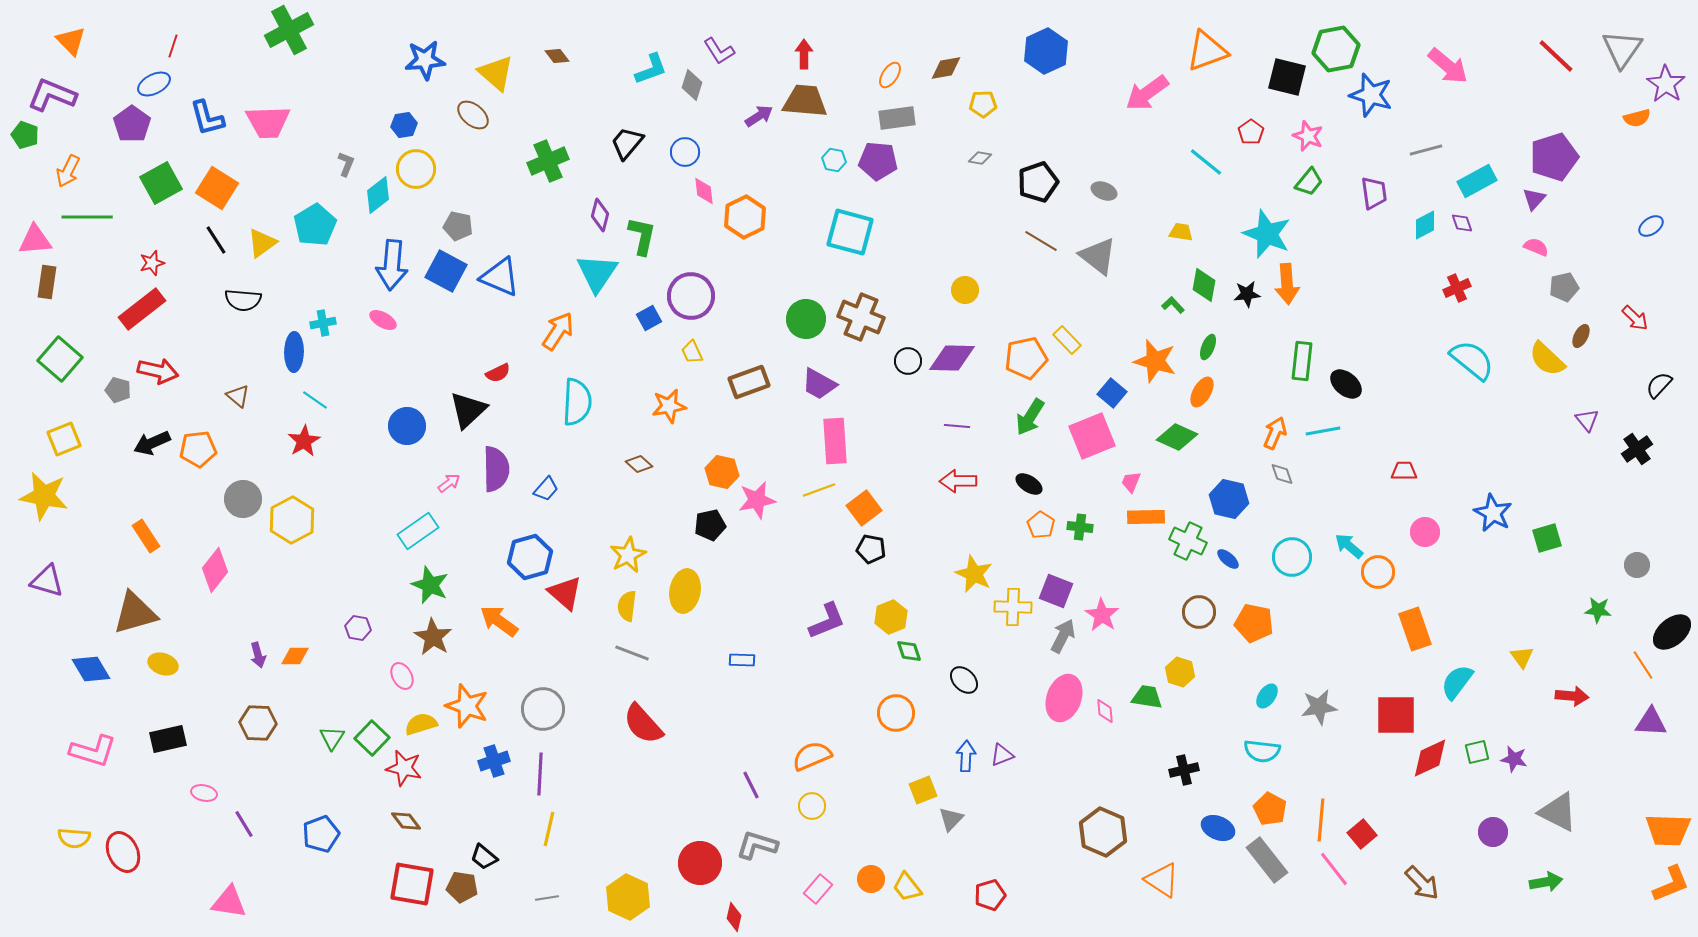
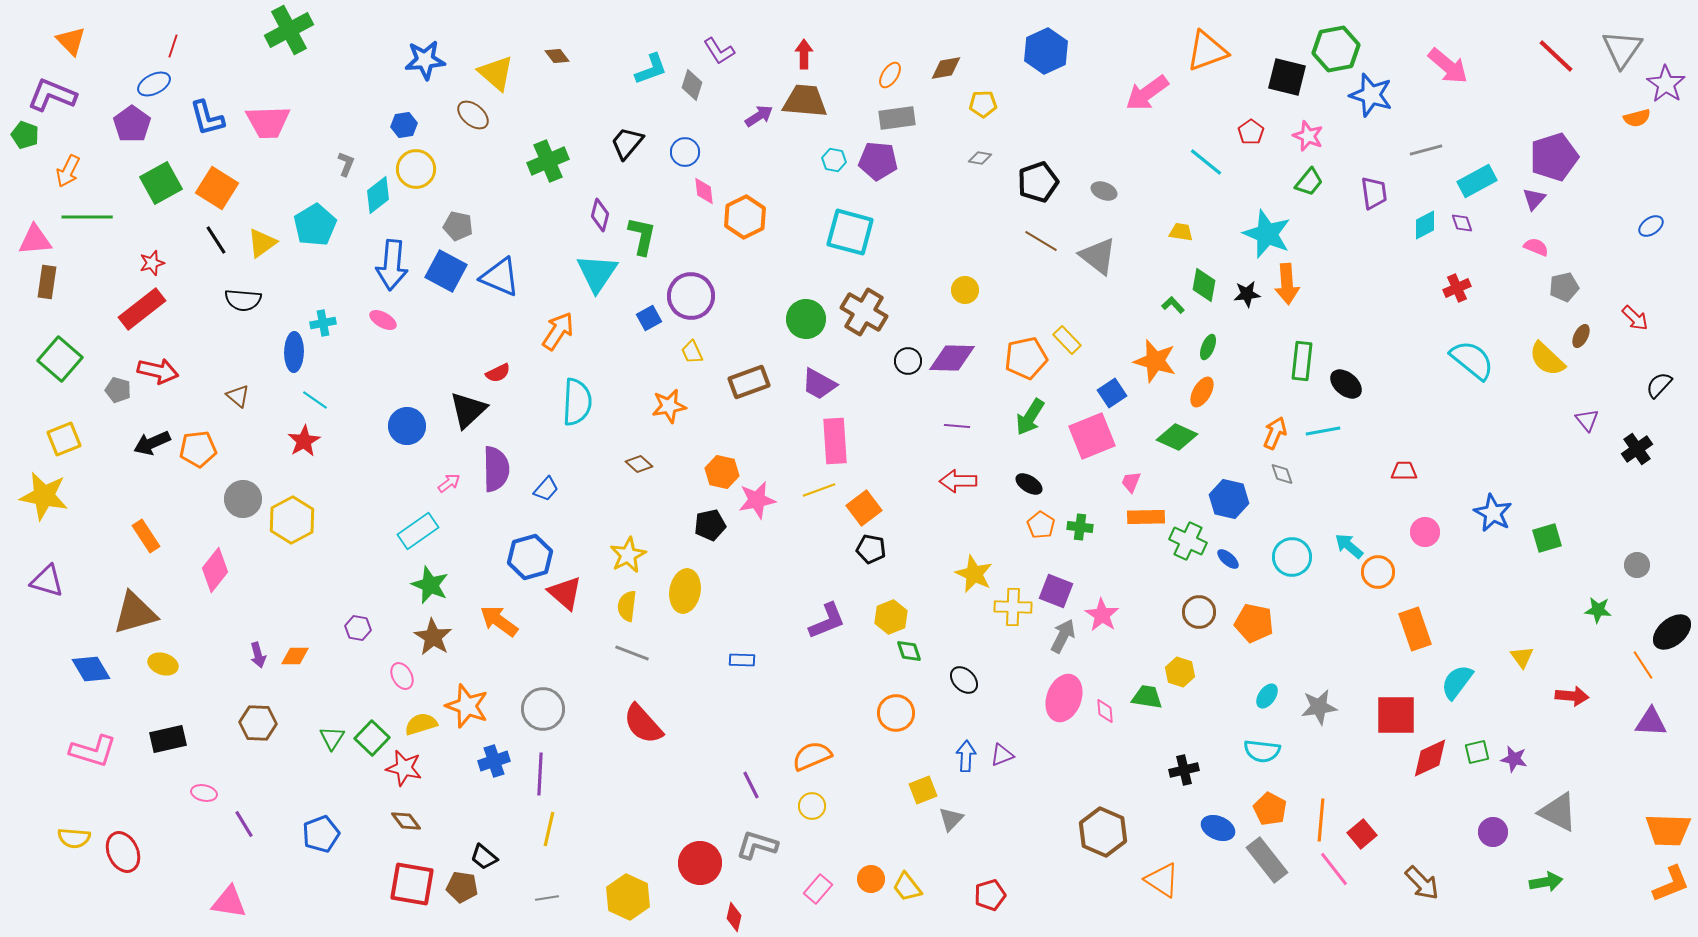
brown cross at (861, 317): moved 3 px right, 5 px up; rotated 9 degrees clockwise
blue square at (1112, 393): rotated 16 degrees clockwise
